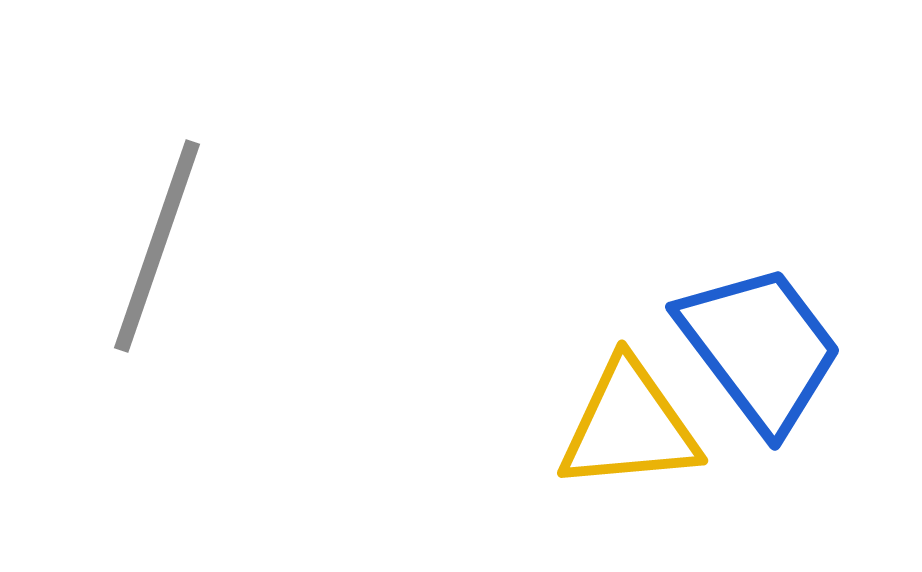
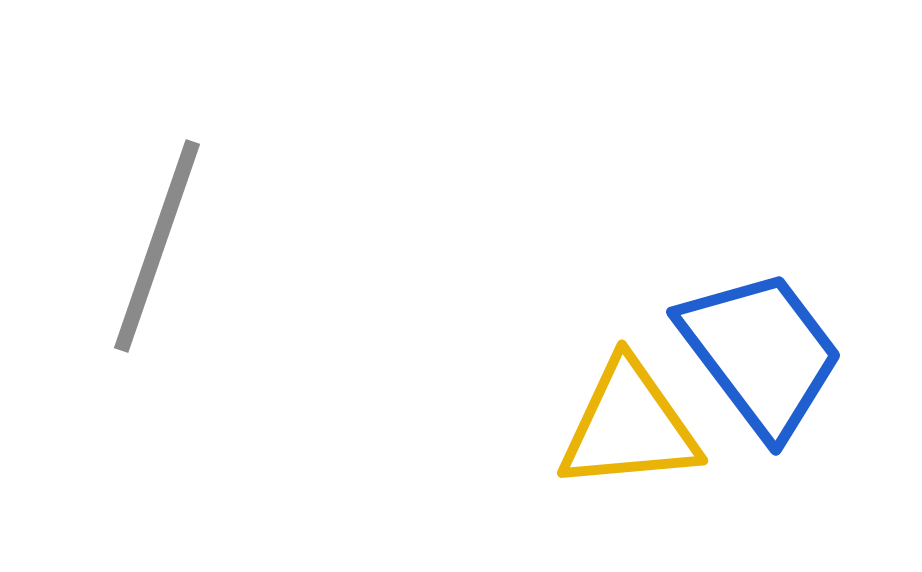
blue trapezoid: moved 1 px right, 5 px down
